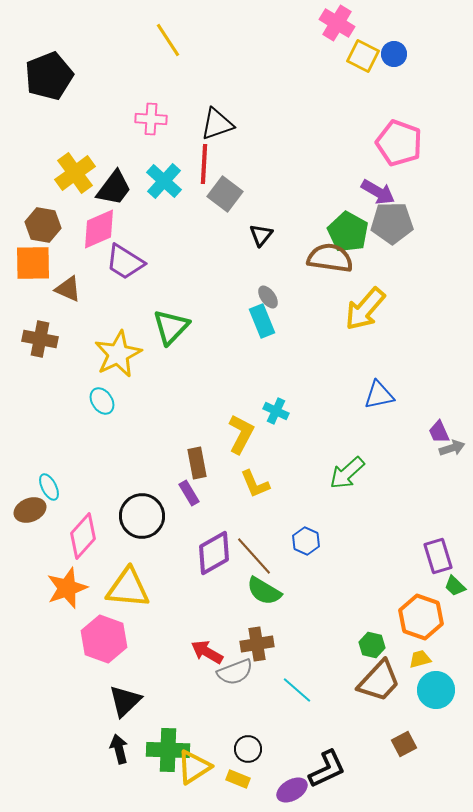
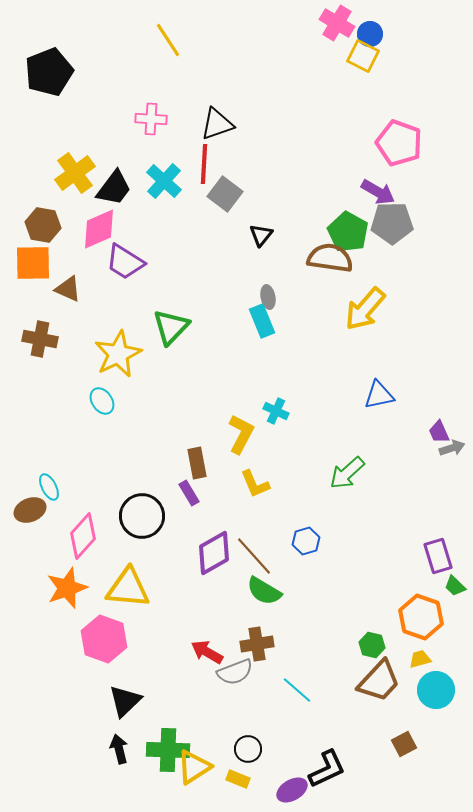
blue circle at (394, 54): moved 24 px left, 20 px up
black pentagon at (49, 76): moved 4 px up
gray ellipse at (268, 297): rotated 25 degrees clockwise
blue hexagon at (306, 541): rotated 20 degrees clockwise
